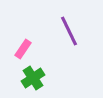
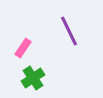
pink rectangle: moved 1 px up
